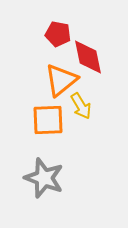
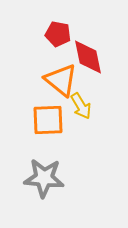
orange triangle: rotated 42 degrees counterclockwise
gray star: rotated 15 degrees counterclockwise
